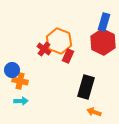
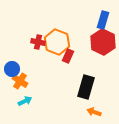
blue rectangle: moved 1 px left, 2 px up
orange hexagon: moved 2 px left, 1 px down
red cross: moved 6 px left, 7 px up; rotated 24 degrees counterclockwise
blue circle: moved 1 px up
orange cross: rotated 21 degrees clockwise
cyan arrow: moved 4 px right; rotated 24 degrees counterclockwise
